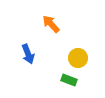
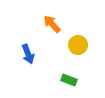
orange arrow: moved 1 px right
yellow circle: moved 13 px up
